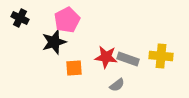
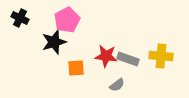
red star: moved 1 px up
orange square: moved 2 px right
